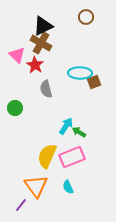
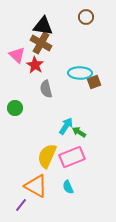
black triangle: rotated 35 degrees clockwise
orange triangle: rotated 25 degrees counterclockwise
